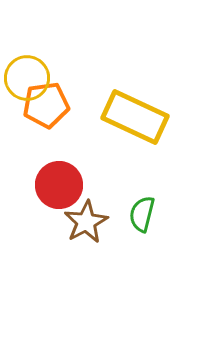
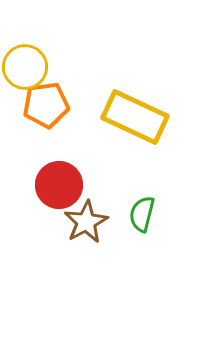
yellow circle: moved 2 px left, 11 px up
